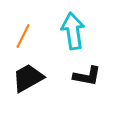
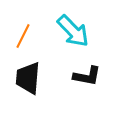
cyan arrow: rotated 144 degrees clockwise
black trapezoid: rotated 56 degrees counterclockwise
